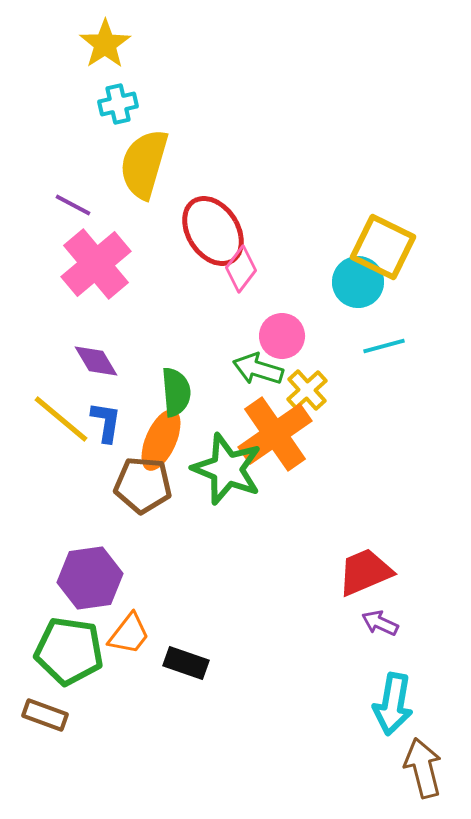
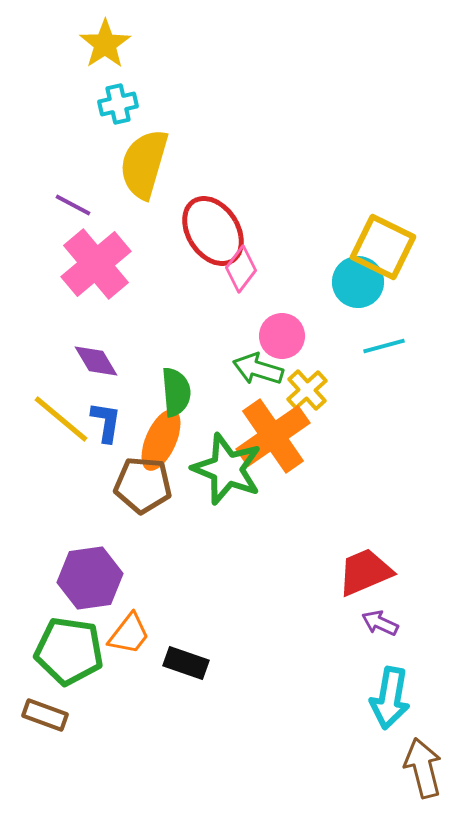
orange cross: moved 2 px left, 2 px down
cyan arrow: moved 3 px left, 6 px up
